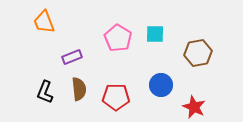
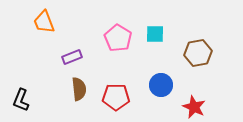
black L-shape: moved 24 px left, 8 px down
